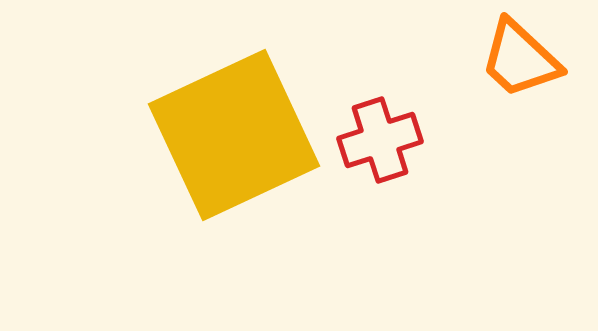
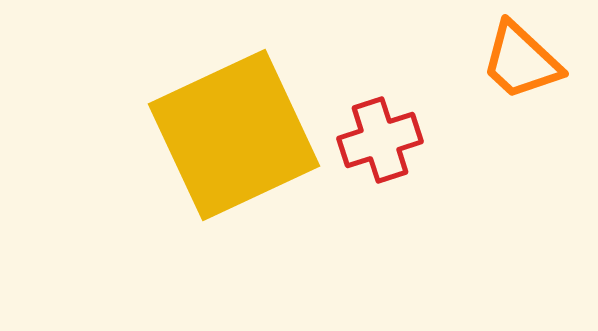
orange trapezoid: moved 1 px right, 2 px down
